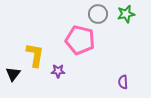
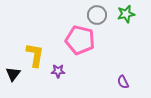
gray circle: moved 1 px left, 1 px down
purple semicircle: rotated 24 degrees counterclockwise
